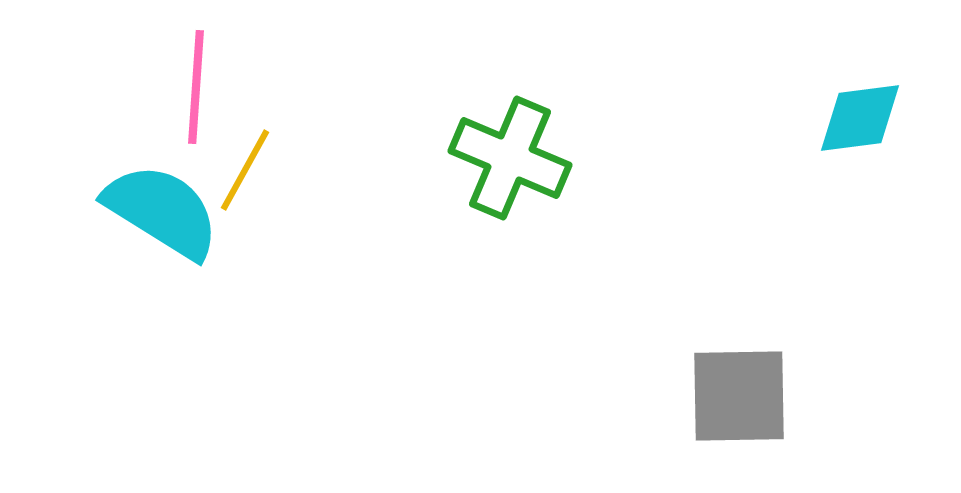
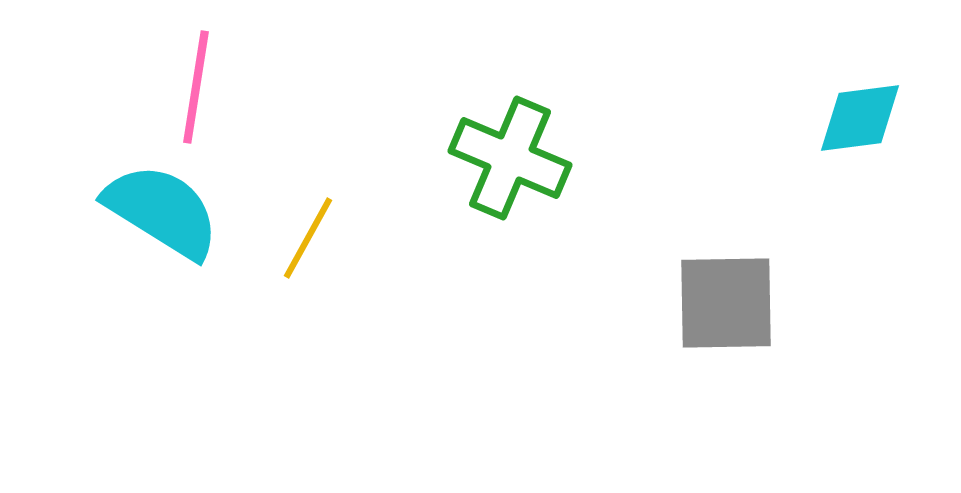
pink line: rotated 5 degrees clockwise
yellow line: moved 63 px right, 68 px down
gray square: moved 13 px left, 93 px up
